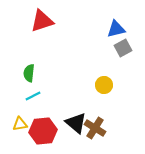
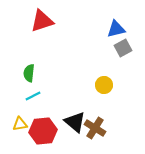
black triangle: moved 1 px left, 1 px up
